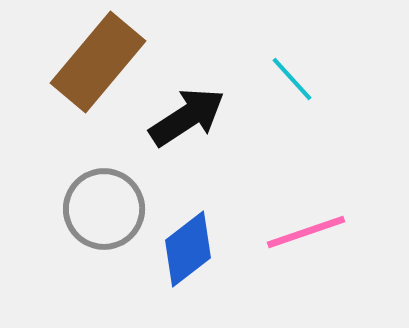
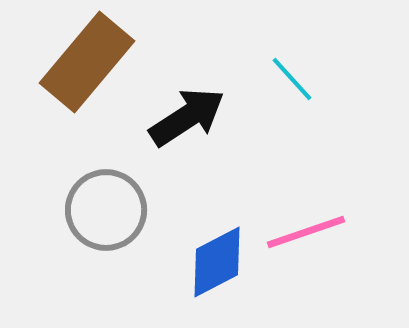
brown rectangle: moved 11 px left
gray circle: moved 2 px right, 1 px down
blue diamond: moved 29 px right, 13 px down; rotated 10 degrees clockwise
